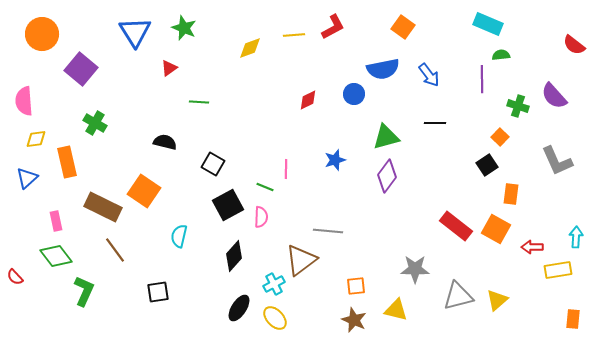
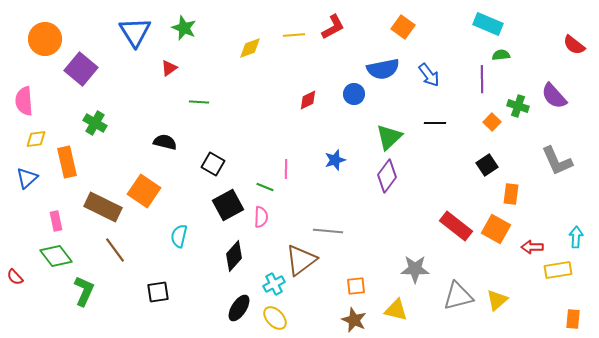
orange circle at (42, 34): moved 3 px right, 5 px down
green triangle at (386, 137): moved 3 px right; rotated 28 degrees counterclockwise
orange square at (500, 137): moved 8 px left, 15 px up
